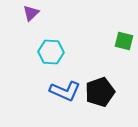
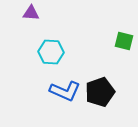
purple triangle: rotated 48 degrees clockwise
